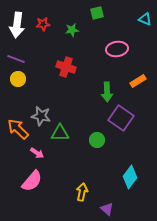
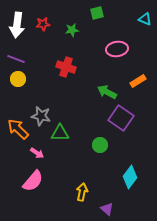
green arrow: rotated 120 degrees clockwise
green circle: moved 3 px right, 5 px down
pink semicircle: moved 1 px right
